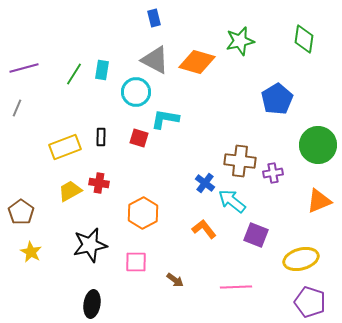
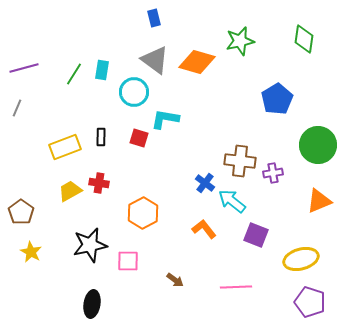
gray triangle: rotated 8 degrees clockwise
cyan circle: moved 2 px left
pink square: moved 8 px left, 1 px up
